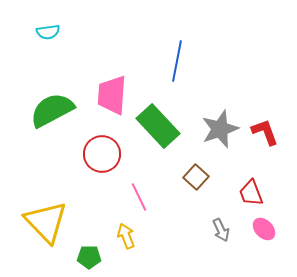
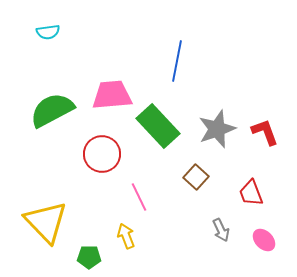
pink trapezoid: rotated 81 degrees clockwise
gray star: moved 3 px left
pink ellipse: moved 11 px down
